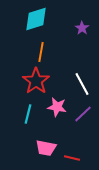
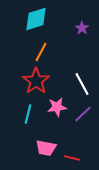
orange line: rotated 18 degrees clockwise
pink star: rotated 18 degrees counterclockwise
